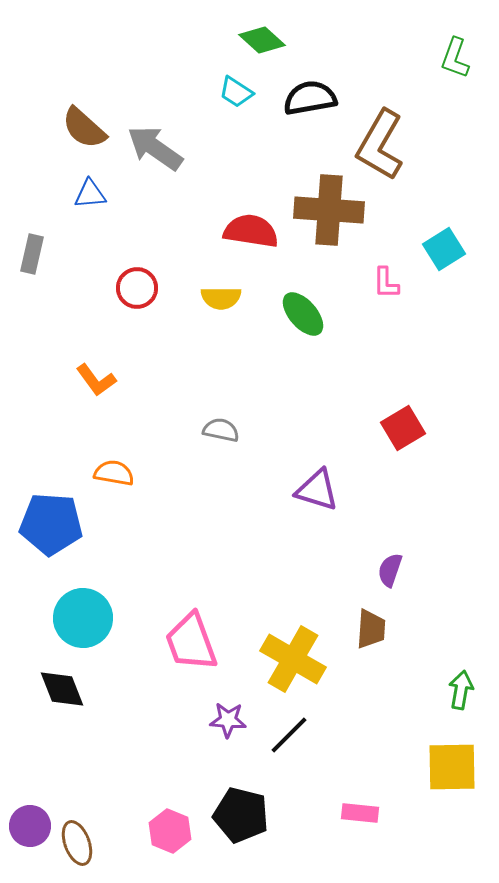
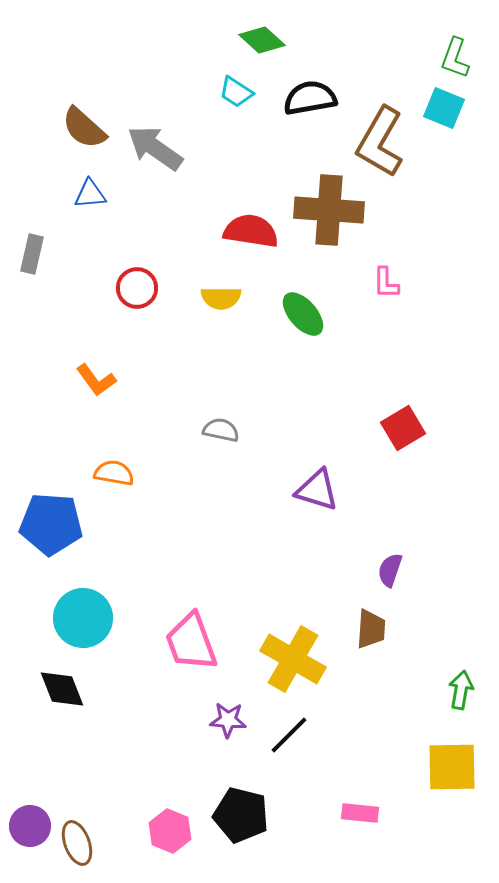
brown L-shape: moved 3 px up
cyan square: moved 141 px up; rotated 36 degrees counterclockwise
